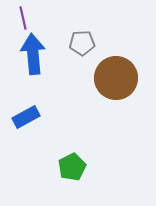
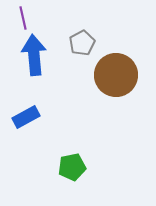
gray pentagon: rotated 25 degrees counterclockwise
blue arrow: moved 1 px right, 1 px down
brown circle: moved 3 px up
green pentagon: rotated 16 degrees clockwise
